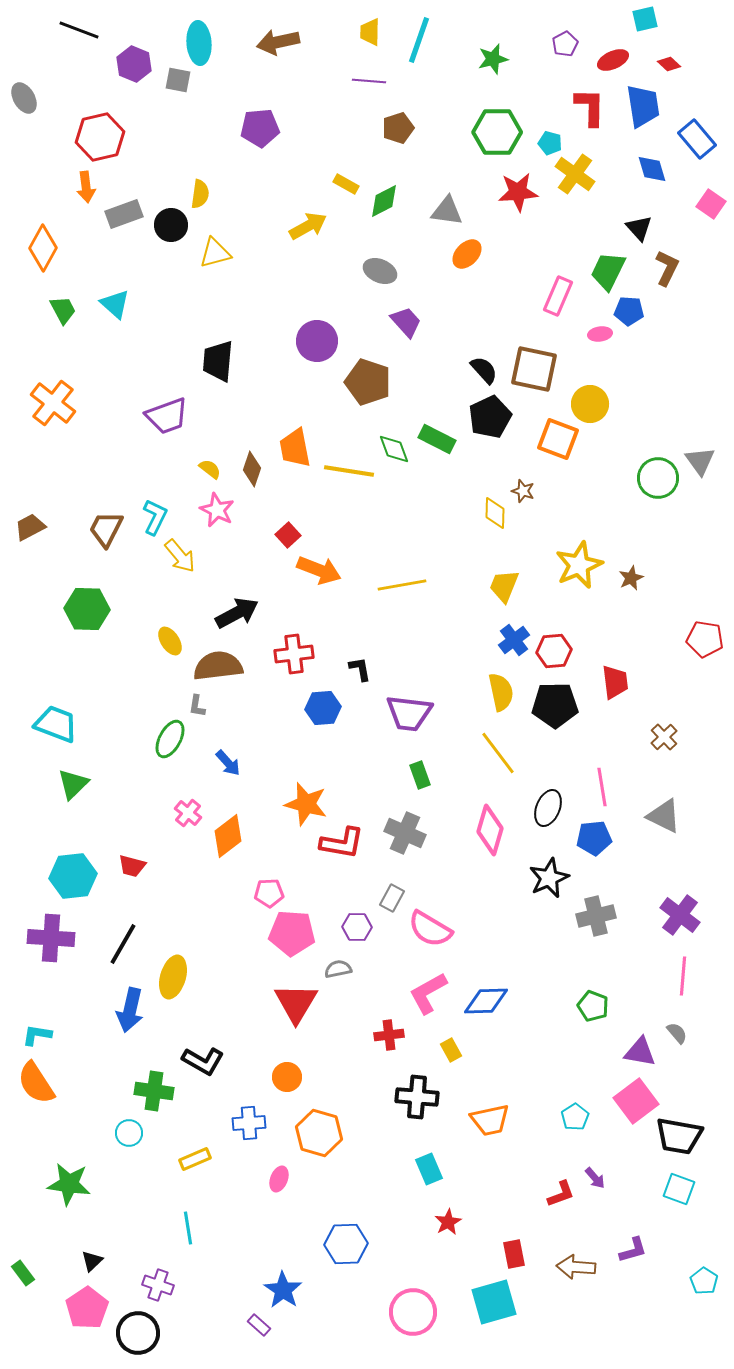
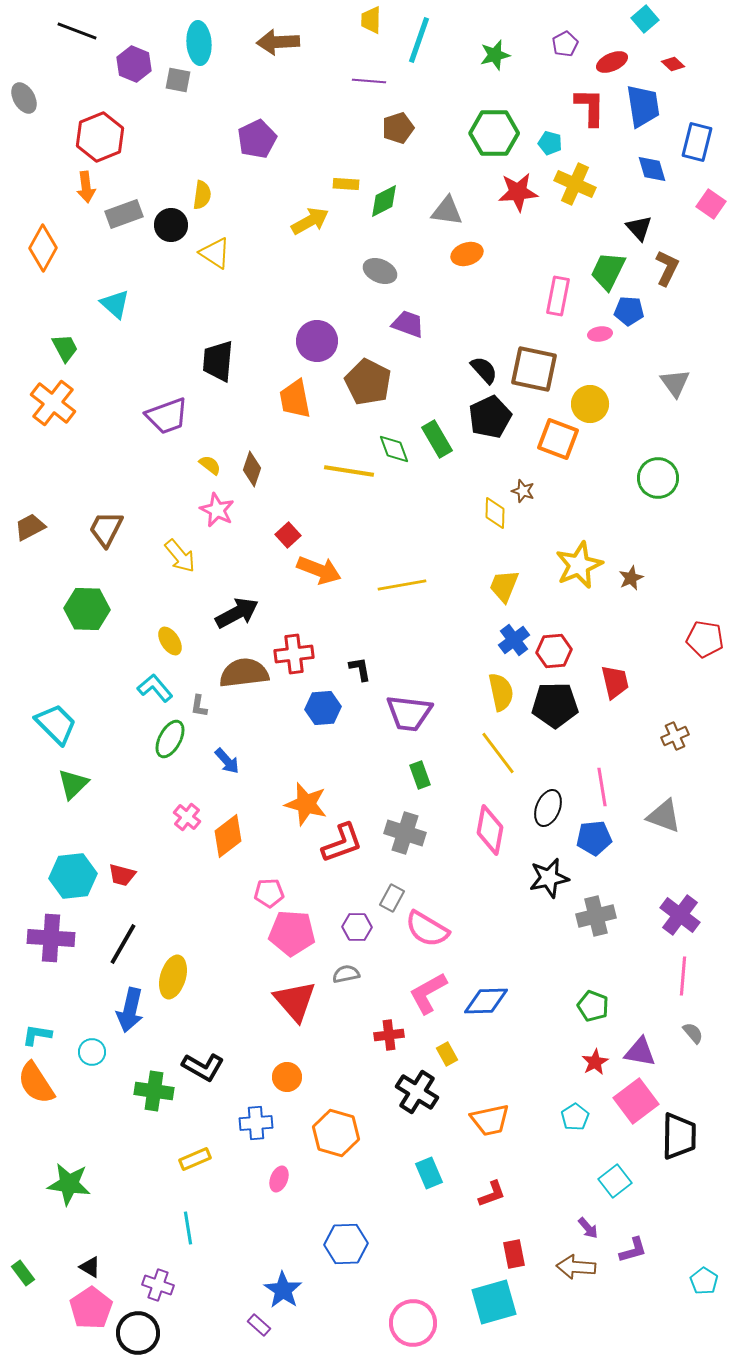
cyan square at (645, 19): rotated 28 degrees counterclockwise
black line at (79, 30): moved 2 px left, 1 px down
yellow trapezoid at (370, 32): moved 1 px right, 12 px up
brown arrow at (278, 42): rotated 9 degrees clockwise
green star at (493, 59): moved 2 px right, 4 px up
red ellipse at (613, 60): moved 1 px left, 2 px down
red diamond at (669, 64): moved 4 px right
purple pentagon at (260, 128): moved 3 px left, 11 px down; rotated 21 degrees counterclockwise
green hexagon at (497, 132): moved 3 px left, 1 px down
red hexagon at (100, 137): rotated 9 degrees counterclockwise
blue rectangle at (697, 139): moved 3 px down; rotated 54 degrees clockwise
yellow cross at (575, 174): moved 10 px down; rotated 12 degrees counterclockwise
yellow rectangle at (346, 184): rotated 25 degrees counterclockwise
yellow semicircle at (200, 194): moved 2 px right, 1 px down
yellow arrow at (308, 226): moved 2 px right, 5 px up
yellow triangle at (215, 253): rotated 48 degrees clockwise
orange ellipse at (467, 254): rotated 28 degrees clockwise
pink rectangle at (558, 296): rotated 12 degrees counterclockwise
green trapezoid at (63, 310): moved 2 px right, 38 px down
purple trapezoid at (406, 322): moved 2 px right, 2 px down; rotated 28 degrees counterclockwise
brown pentagon at (368, 382): rotated 9 degrees clockwise
green rectangle at (437, 439): rotated 33 degrees clockwise
orange trapezoid at (295, 448): moved 49 px up
gray triangle at (700, 461): moved 25 px left, 78 px up
yellow semicircle at (210, 469): moved 4 px up
cyan L-shape at (155, 517): moved 171 px down; rotated 66 degrees counterclockwise
brown semicircle at (218, 666): moved 26 px right, 7 px down
red trapezoid at (615, 682): rotated 6 degrees counterclockwise
gray L-shape at (197, 706): moved 2 px right
cyan trapezoid at (56, 724): rotated 24 degrees clockwise
brown cross at (664, 737): moved 11 px right, 1 px up; rotated 20 degrees clockwise
blue arrow at (228, 763): moved 1 px left, 2 px up
pink cross at (188, 813): moved 1 px left, 4 px down
gray triangle at (664, 816): rotated 6 degrees counterclockwise
pink diamond at (490, 830): rotated 6 degrees counterclockwise
gray cross at (405, 833): rotated 6 degrees counterclockwise
red L-shape at (342, 843): rotated 30 degrees counterclockwise
red trapezoid at (132, 866): moved 10 px left, 9 px down
black star at (549, 878): rotated 12 degrees clockwise
pink semicircle at (430, 929): moved 3 px left
gray semicircle at (338, 969): moved 8 px right, 5 px down
red triangle at (296, 1003): moved 1 px left, 2 px up; rotated 12 degrees counterclockwise
gray semicircle at (677, 1033): moved 16 px right
yellow rectangle at (451, 1050): moved 4 px left, 4 px down
black L-shape at (203, 1061): moved 6 px down
black cross at (417, 1097): moved 5 px up; rotated 27 degrees clockwise
blue cross at (249, 1123): moved 7 px right
cyan circle at (129, 1133): moved 37 px left, 81 px up
orange hexagon at (319, 1133): moved 17 px right
black trapezoid at (679, 1136): rotated 99 degrees counterclockwise
cyan rectangle at (429, 1169): moved 4 px down
purple arrow at (595, 1178): moved 7 px left, 50 px down
cyan square at (679, 1189): moved 64 px left, 8 px up; rotated 32 degrees clockwise
red L-shape at (561, 1194): moved 69 px left
red star at (448, 1222): moved 147 px right, 160 px up
black triangle at (92, 1261): moved 2 px left, 6 px down; rotated 45 degrees counterclockwise
pink pentagon at (87, 1308): moved 4 px right
pink circle at (413, 1312): moved 11 px down
